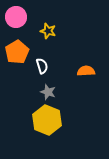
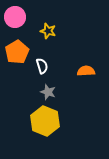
pink circle: moved 1 px left
yellow hexagon: moved 2 px left, 1 px down
